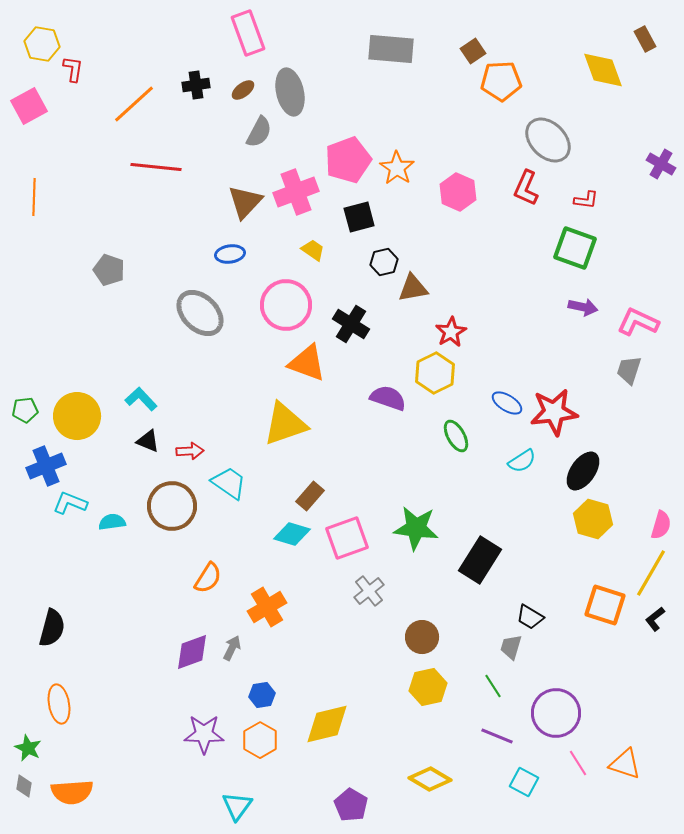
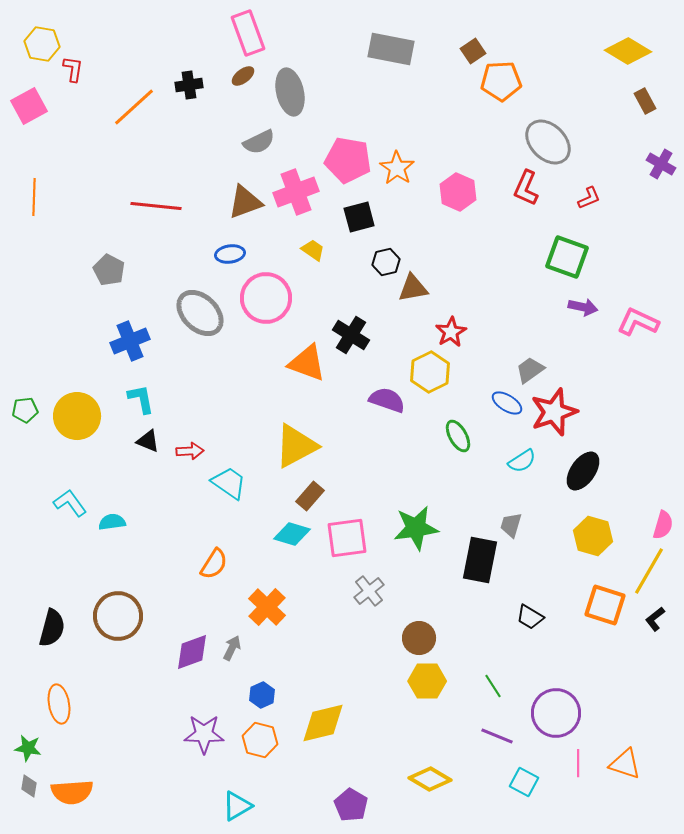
brown rectangle at (645, 39): moved 62 px down
gray rectangle at (391, 49): rotated 6 degrees clockwise
yellow diamond at (603, 70): moved 25 px right, 19 px up; rotated 39 degrees counterclockwise
black cross at (196, 85): moved 7 px left
brown ellipse at (243, 90): moved 14 px up
orange line at (134, 104): moved 3 px down
gray semicircle at (259, 132): moved 10 px down; rotated 36 degrees clockwise
gray ellipse at (548, 140): moved 2 px down
pink pentagon at (348, 160): rotated 30 degrees clockwise
red line at (156, 167): moved 39 px down
red L-shape at (586, 200): moved 3 px right, 2 px up; rotated 30 degrees counterclockwise
brown triangle at (245, 202): rotated 27 degrees clockwise
green square at (575, 248): moved 8 px left, 9 px down
black hexagon at (384, 262): moved 2 px right
gray pentagon at (109, 270): rotated 8 degrees clockwise
pink circle at (286, 305): moved 20 px left, 7 px up
black cross at (351, 324): moved 11 px down
gray trapezoid at (629, 370): moved 99 px left; rotated 36 degrees clockwise
yellow hexagon at (435, 373): moved 5 px left, 1 px up
purple semicircle at (388, 398): moved 1 px left, 2 px down
cyan L-shape at (141, 399): rotated 32 degrees clockwise
red star at (554, 412): rotated 12 degrees counterclockwise
yellow triangle at (285, 424): moved 11 px right, 22 px down; rotated 9 degrees counterclockwise
green ellipse at (456, 436): moved 2 px right
blue cross at (46, 466): moved 84 px right, 125 px up
cyan L-shape at (70, 503): rotated 32 degrees clockwise
brown circle at (172, 506): moved 54 px left, 110 px down
yellow hexagon at (593, 519): moved 17 px down
pink semicircle at (661, 525): moved 2 px right
green star at (416, 528): rotated 15 degrees counterclockwise
pink square at (347, 538): rotated 12 degrees clockwise
black rectangle at (480, 560): rotated 21 degrees counterclockwise
yellow line at (651, 573): moved 2 px left, 2 px up
orange semicircle at (208, 578): moved 6 px right, 14 px up
orange cross at (267, 607): rotated 15 degrees counterclockwise
brown circle at (422, 637): moved 3 px left, 1 px down
gray trapezoid at (511, 647): moved 122 px up
yellow hexagon at (428, 687): moved 1 px left, 6 px up; rotated 12 degrees clockwise
blue hexagon at (262, 695): rotated 15 degrees counterclockwise
yellow diamond at (327, 724): moved 4 px left, 1 px up
orange hexagon at (260, 740): rotated 16 degrees counterclockwise
green star at (28, 748): rotated 16 degrees counterclockwise
pink line at (578, 763): rotated 32 degrees clockwise
gray diamond at (24, 786): moved 5 px right
cyan triangle at (237, 806): rotated 24 degrees clockwise
